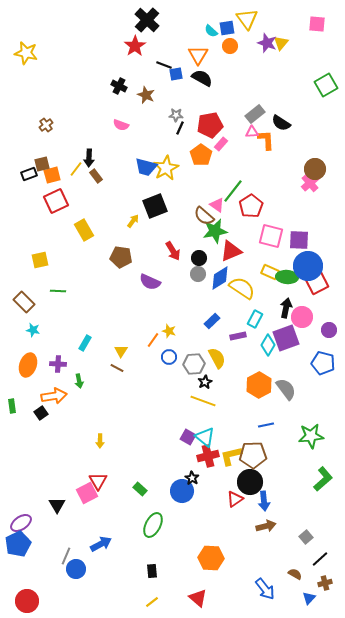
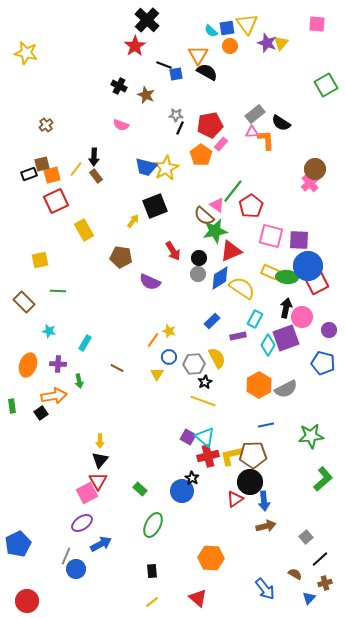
yellow triangle at (247, 19): moved 5 px down
black semicircle at (202, 78): moved 5 px right, 6 px up
black arrow at (89, 158): moved 5 px right, 1 px up
cyan star at (33, 330): moved 16 px right, 1 px down
yellow triangle at (121, 351): moved 36 px right, 23 px down
gray semicircle at (286, 389): rotated 100 degrees clockwise
black triangle at (57, 505): moved 43 px right, 45 px up; rotated 12 degrees clockwise
purple ellipse at (21, 523): moved 61 px right
